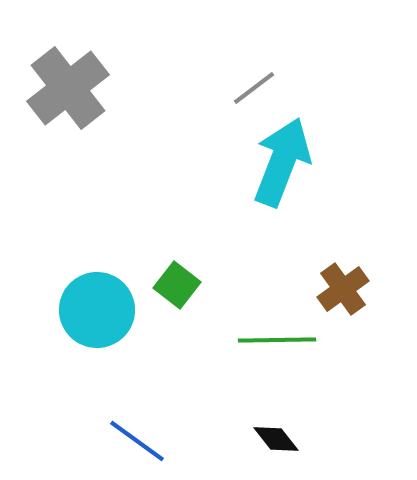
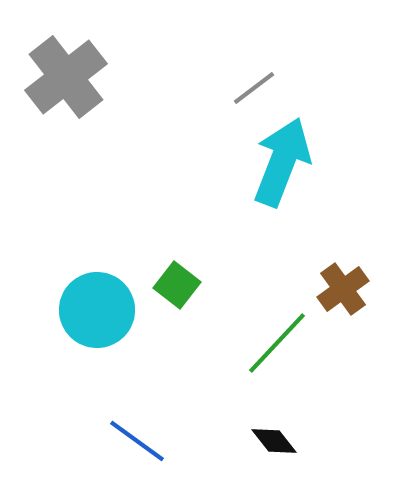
gray cross: moved 2 px left, 11 px up
green line: moved 3 px down; rotated 46 degrees counterclockwise
black diamond: moved 2 px left, 2 px down
